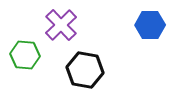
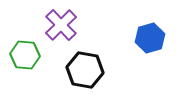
blue hexagon: moved 13 px down; rotated 16 degrees counterclockwise
